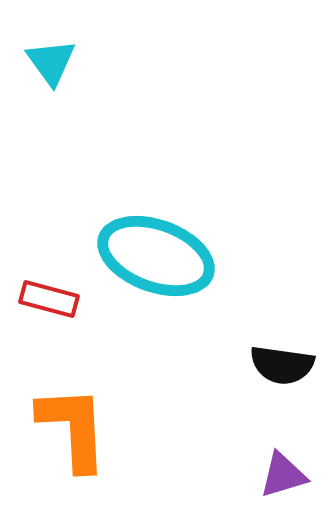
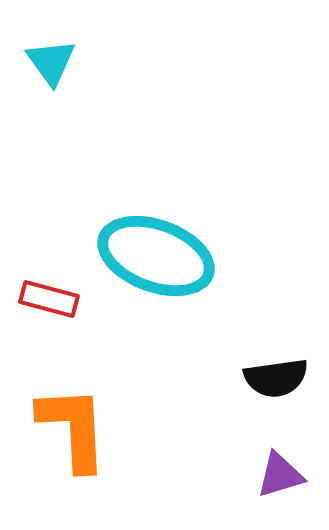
black semicircle: moved 6 px left, 13 px down; rotated 16 degrees counterclockwise
purple triangle: moved 3 px left
